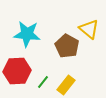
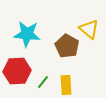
yellow rectangle: rotated 42 degrees counterclockwise
